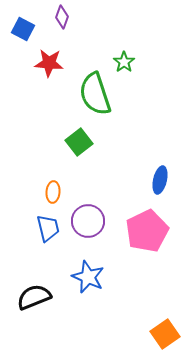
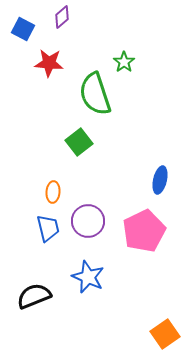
purple diamond: rotated 30 degrees clockwise
pink pentagon: moved 3 px left
black semicircle: moved 1 px up
